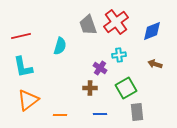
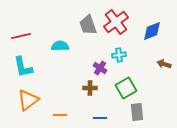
cyan semicircle: rotated 108 degrees counterclockwise
brown arrow: moved 9 px right
blue line: moved 4 px down
